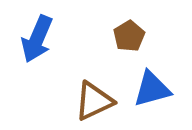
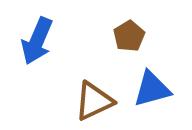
blue arrow: moved 2 px down
